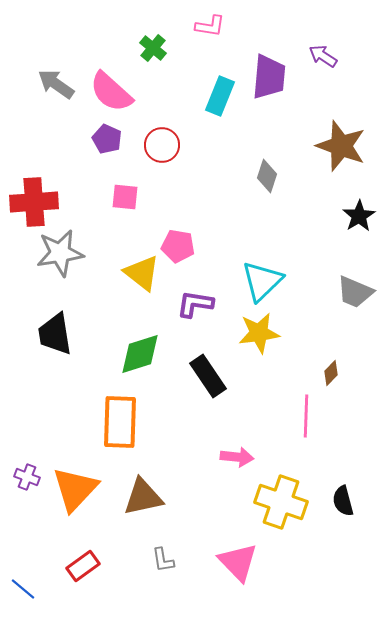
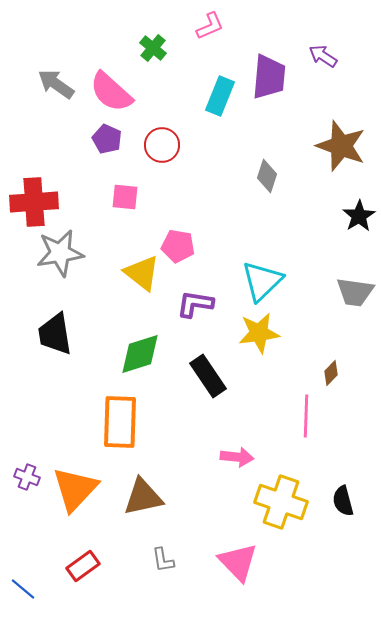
pink L-shape: rotated 32 degrees counterclockwise
gray trapezoid: rotated 15 degrees counterclockwise
